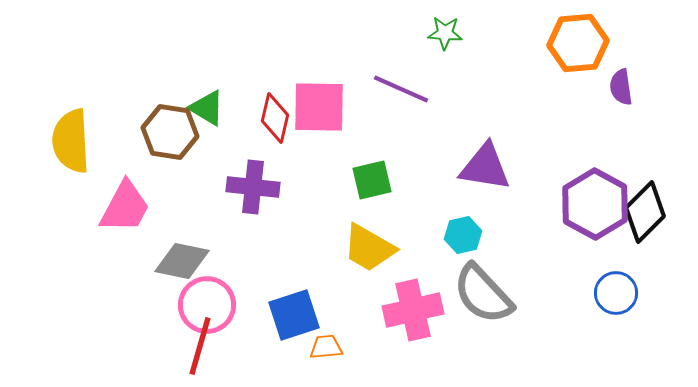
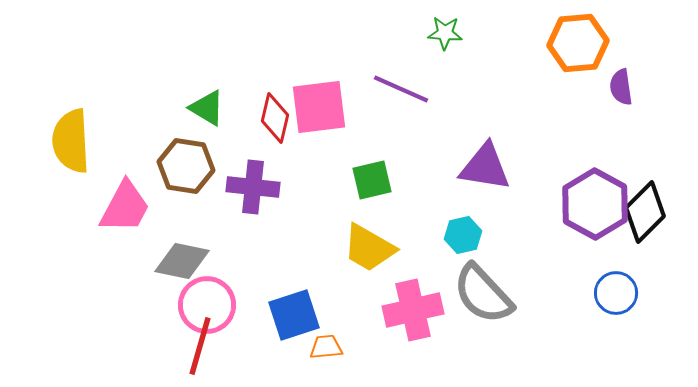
pink square: rotated 8 degrees counterclockwise
brown hexagon: moved 16 px right, 34 px down
